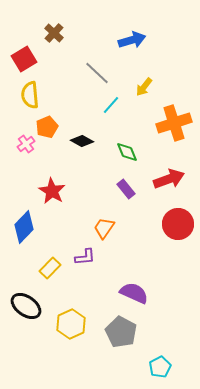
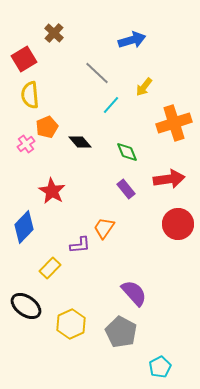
black diamond: moved 2 px left, 1 px down; rotated 20 degrees clockwise
red arrow: rotated 12 degrees clockwise
purple L-shape: moved 5 px left, 12 px up
purple semicircle: rotated 24 degrees clockwise
